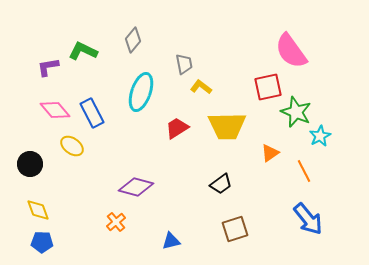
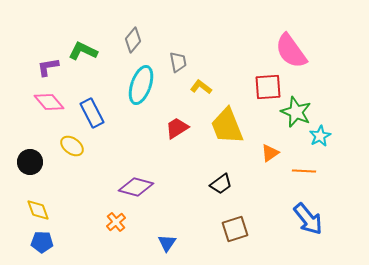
gray trapezoid: moved 6 px left, 2 px up
red square: rotated 8 degrees clockwise
cyan ellipse: moved 7 px up
pink diamond: moved 6 px left, 8 px up
yellow trapezoid: rotated 69 degrees clockwise
black circle: moved 2 px up
orange line: rotated 60 degrees counterclockwise
blue triangle: moved 4 px left, 2 px down; rotated 42 degrees counterclockwise
